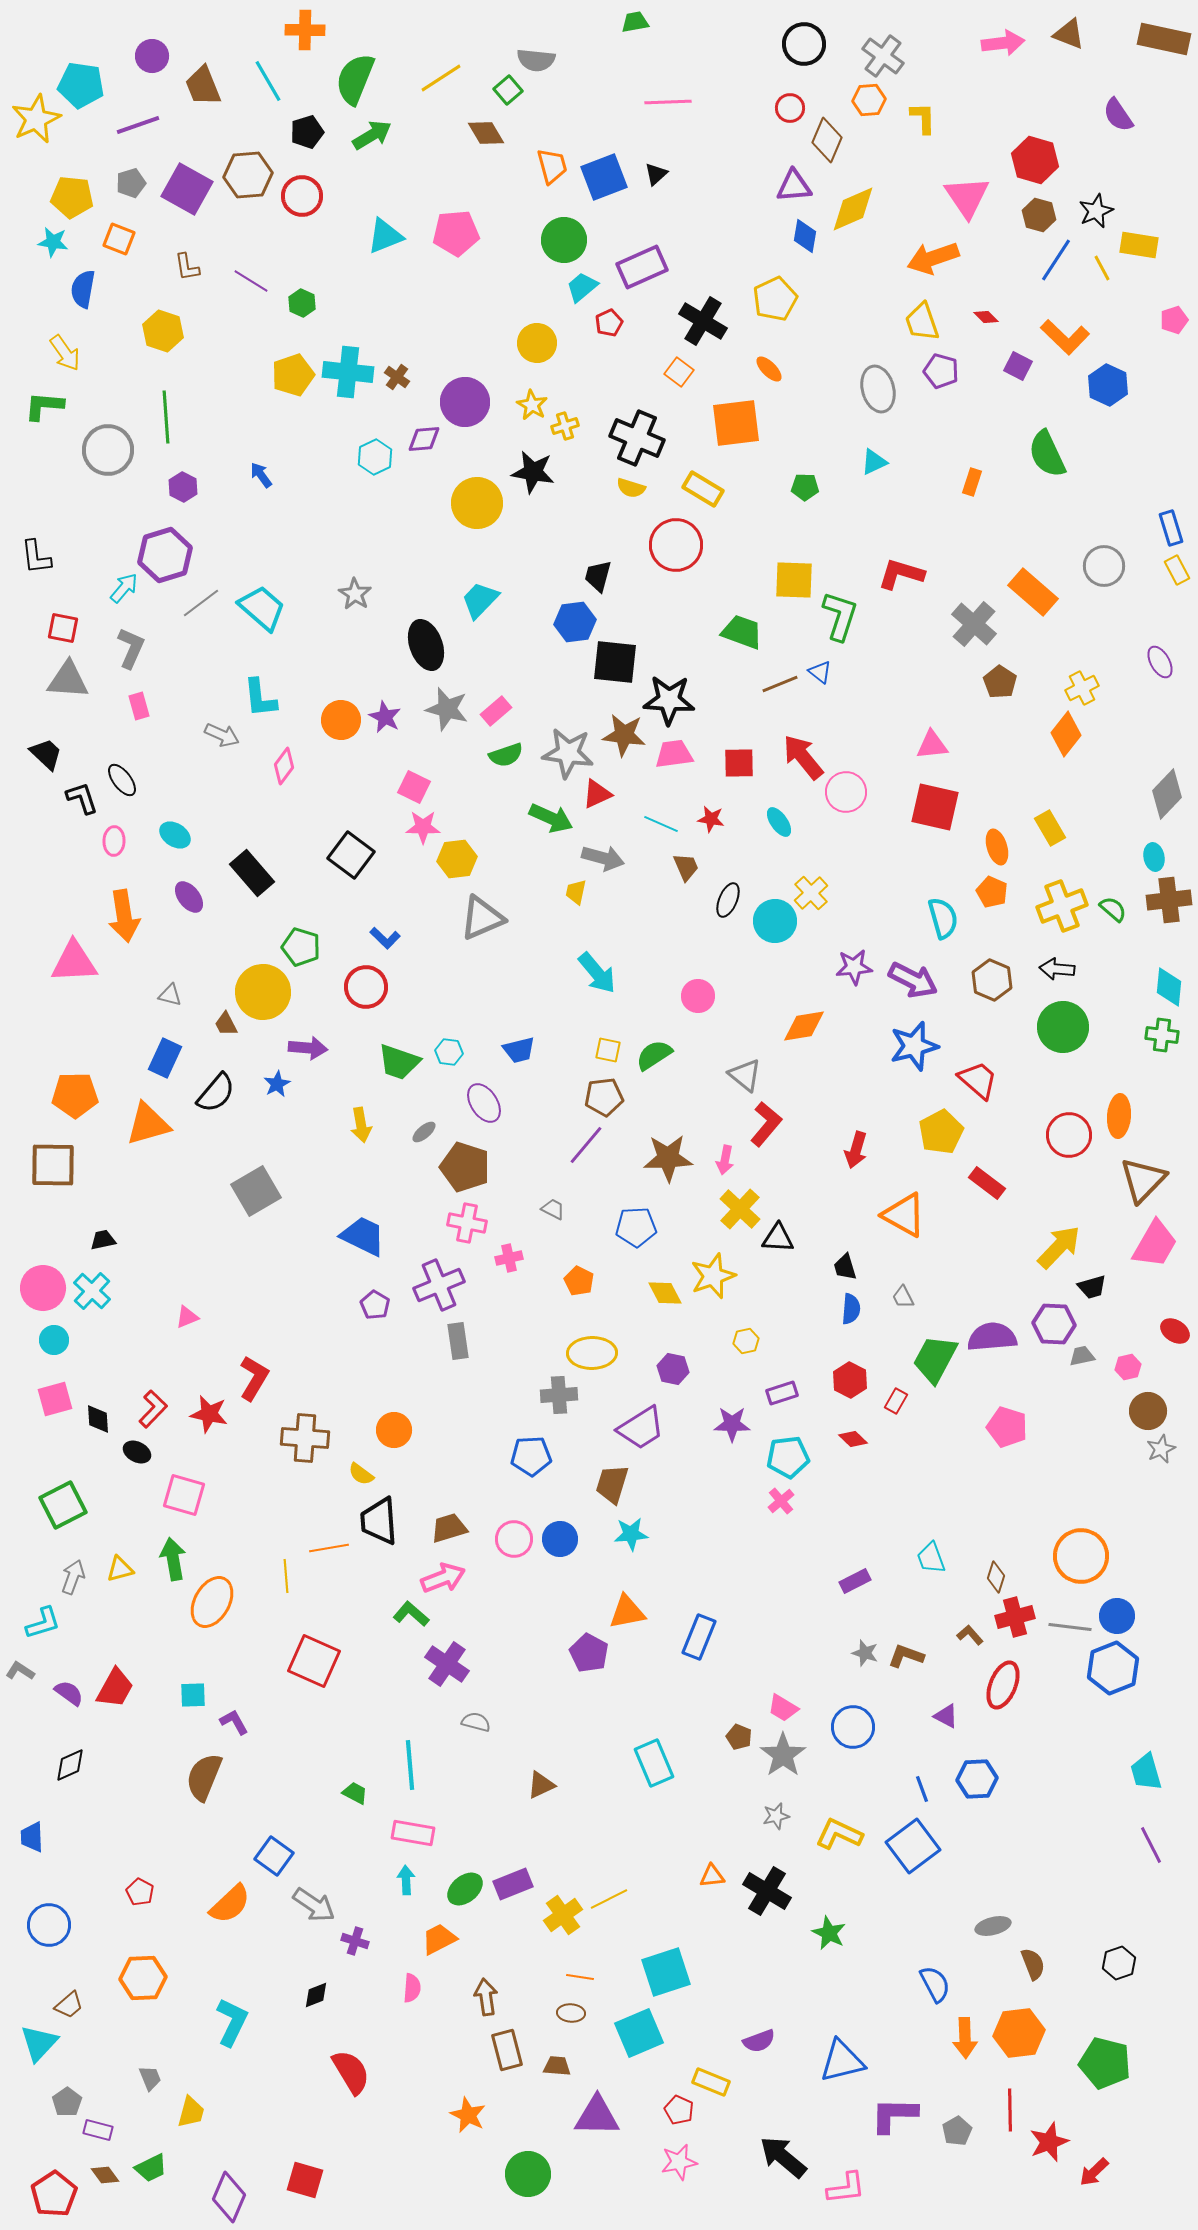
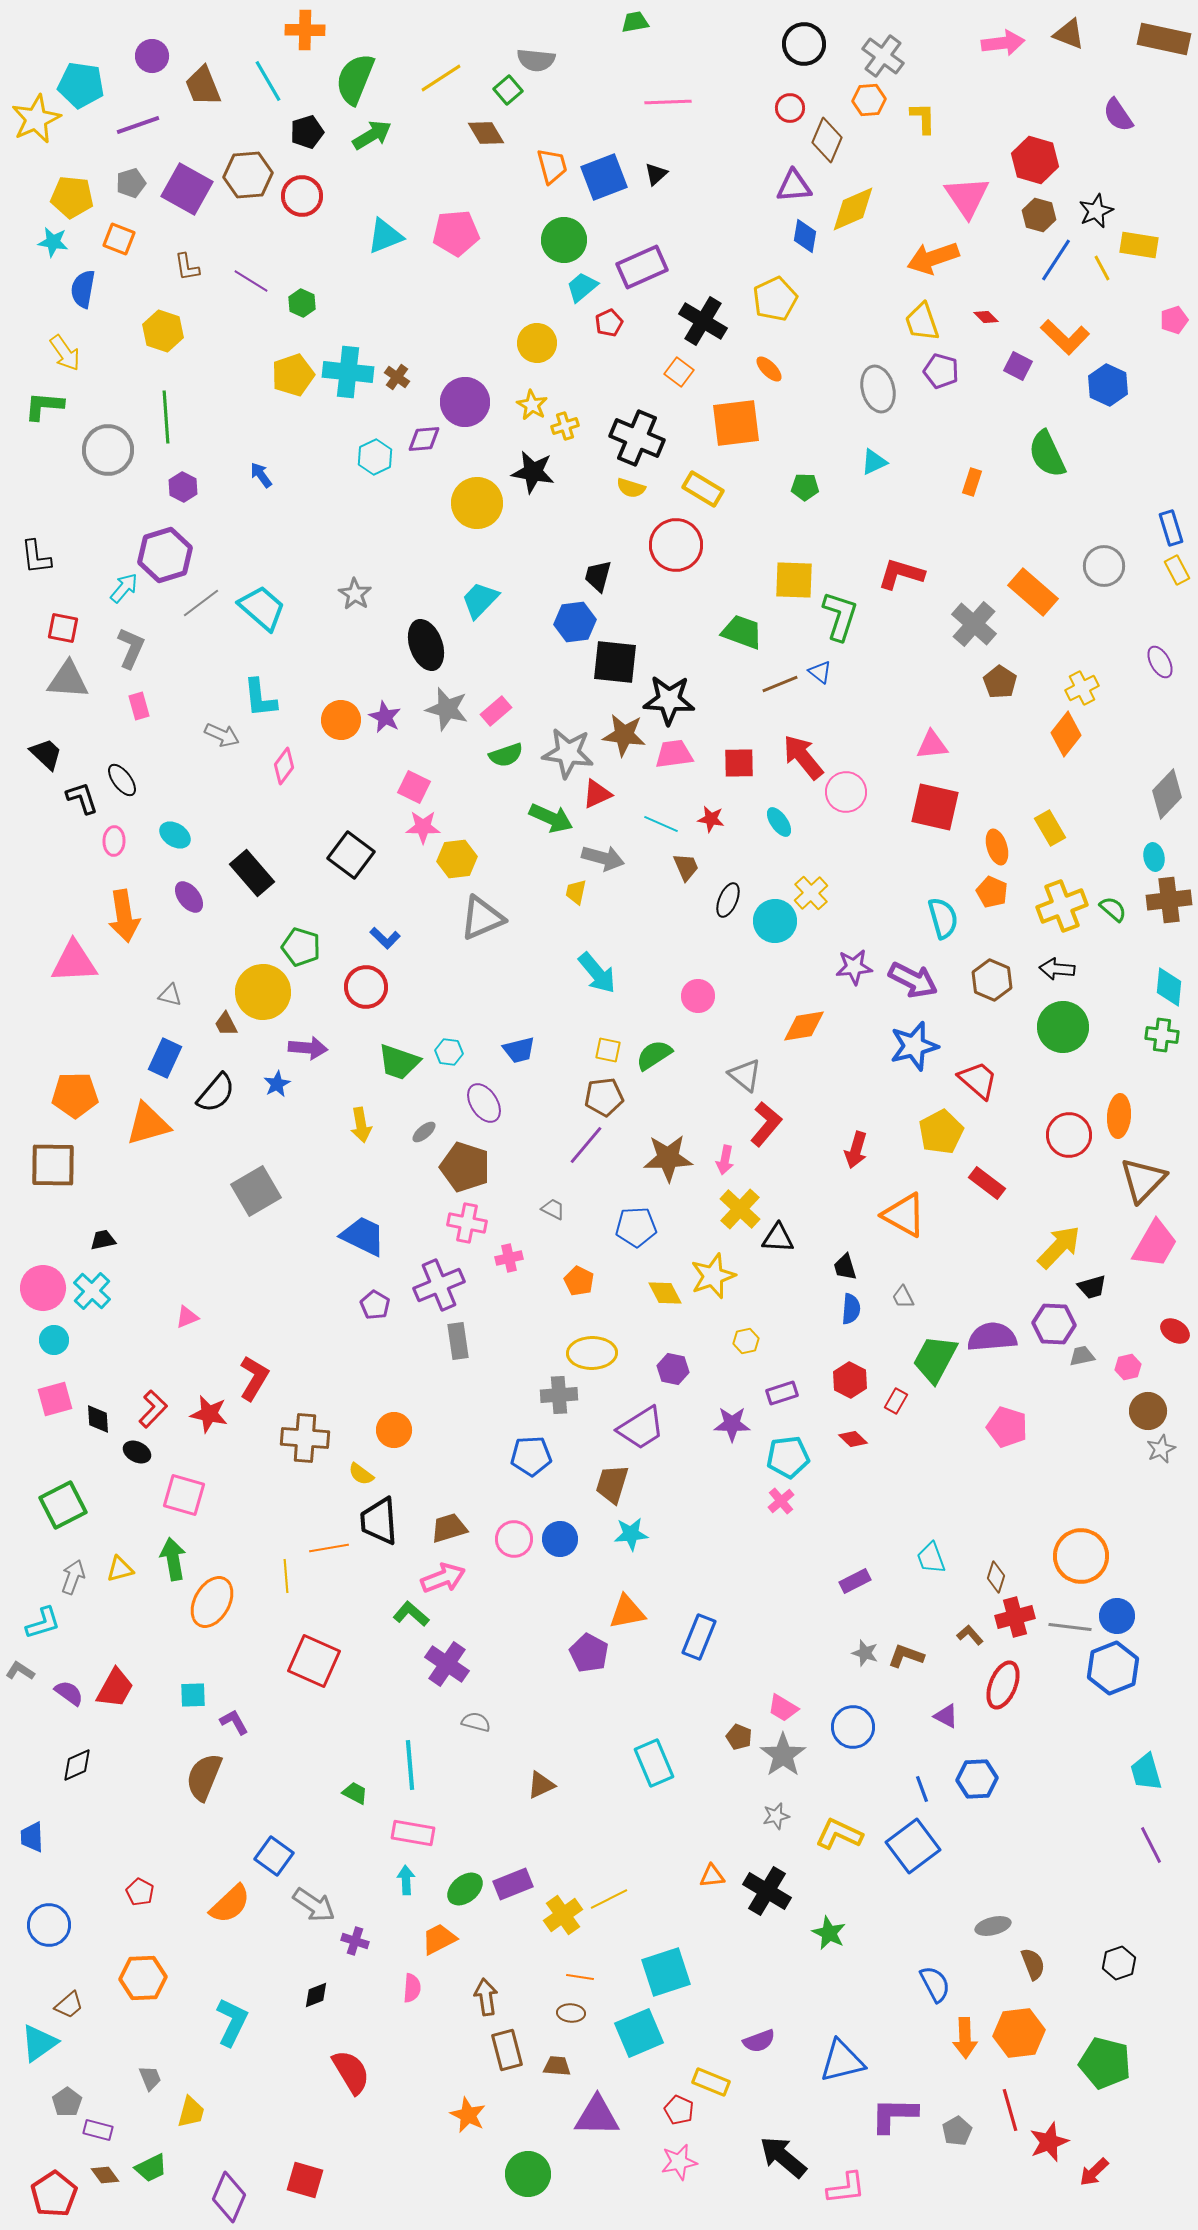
black diamond at (70, 1765): moved 7 px right
cyan triangle at (39, 2043): rotated 12 degrees clockwise
red line at (1010, 2110): rotated 15 degrees counterclockwise
